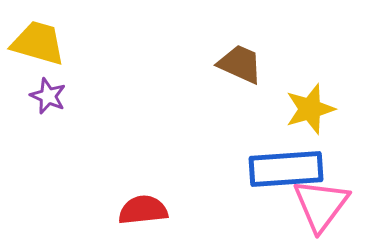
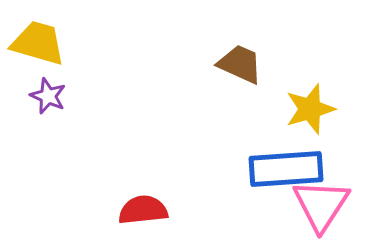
pink triangle: rotated 4 degrees counterclockwise
